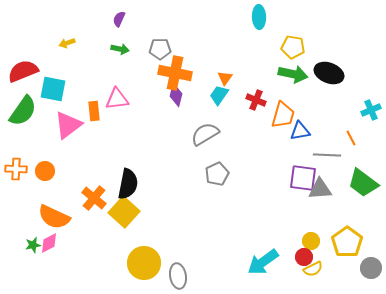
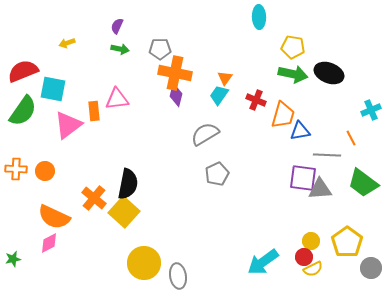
purple semicircle at (119, 19): moved 2 px left, 7 px down
green star at (33, 245): moved 20 px left, 14 px down
